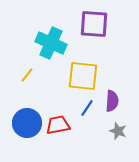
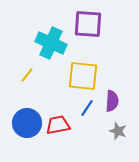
purple square: moved 6 px left
